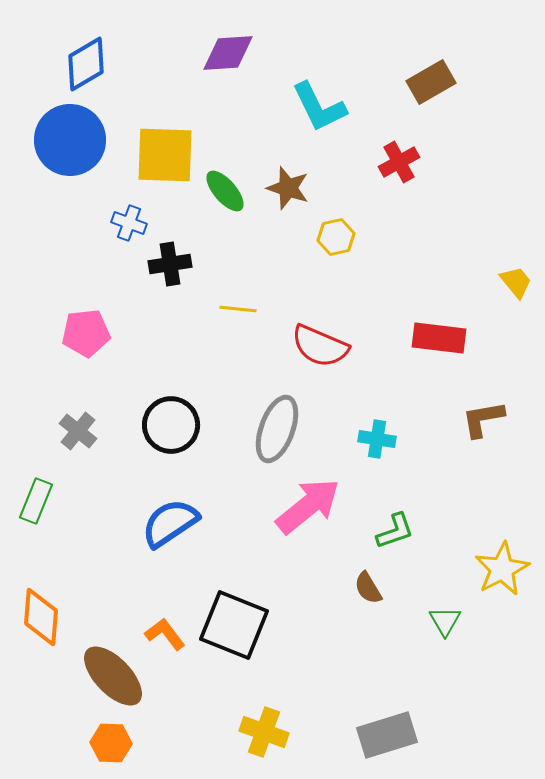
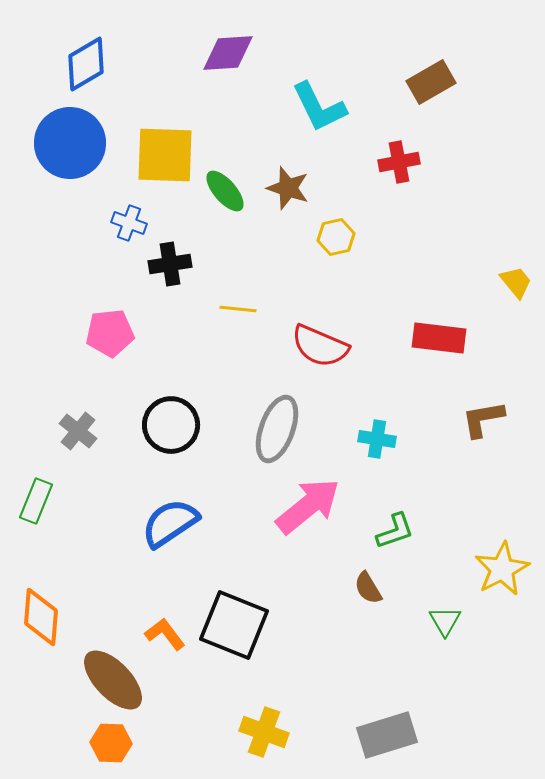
blue circle: moved 3 px down
red cross: rotated 18 degrees clockwise
pink pentagon: moved 24 px right
brown ellipse: moved 4 px down
